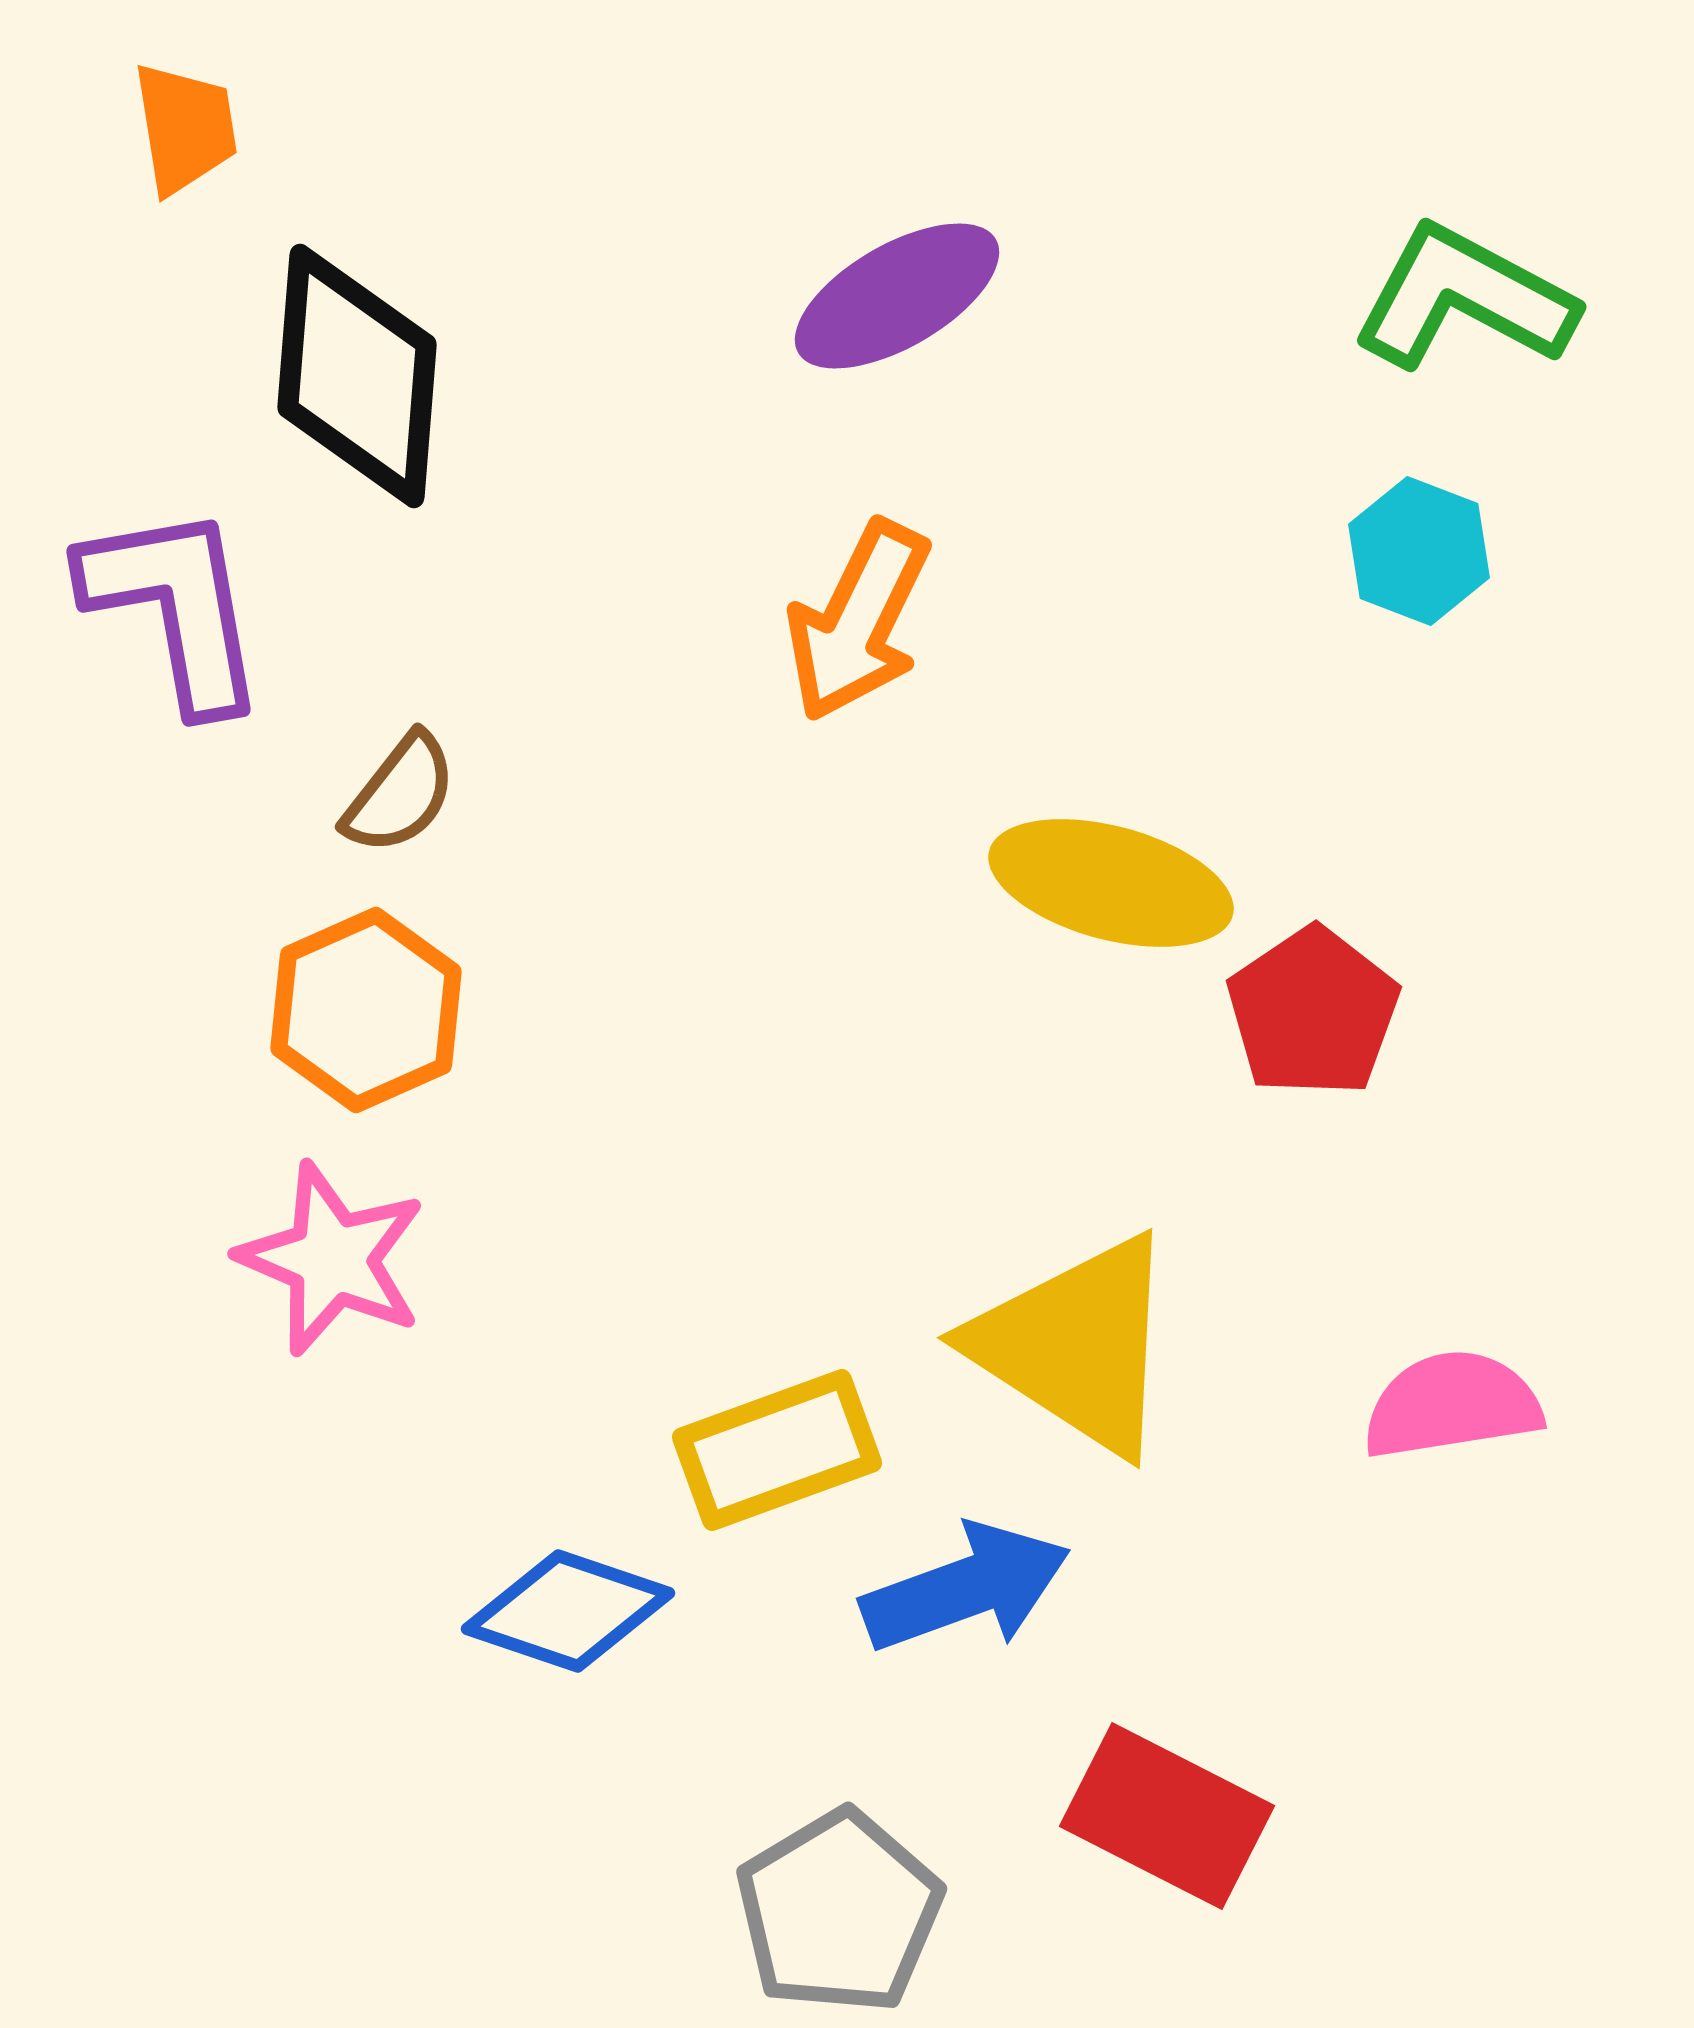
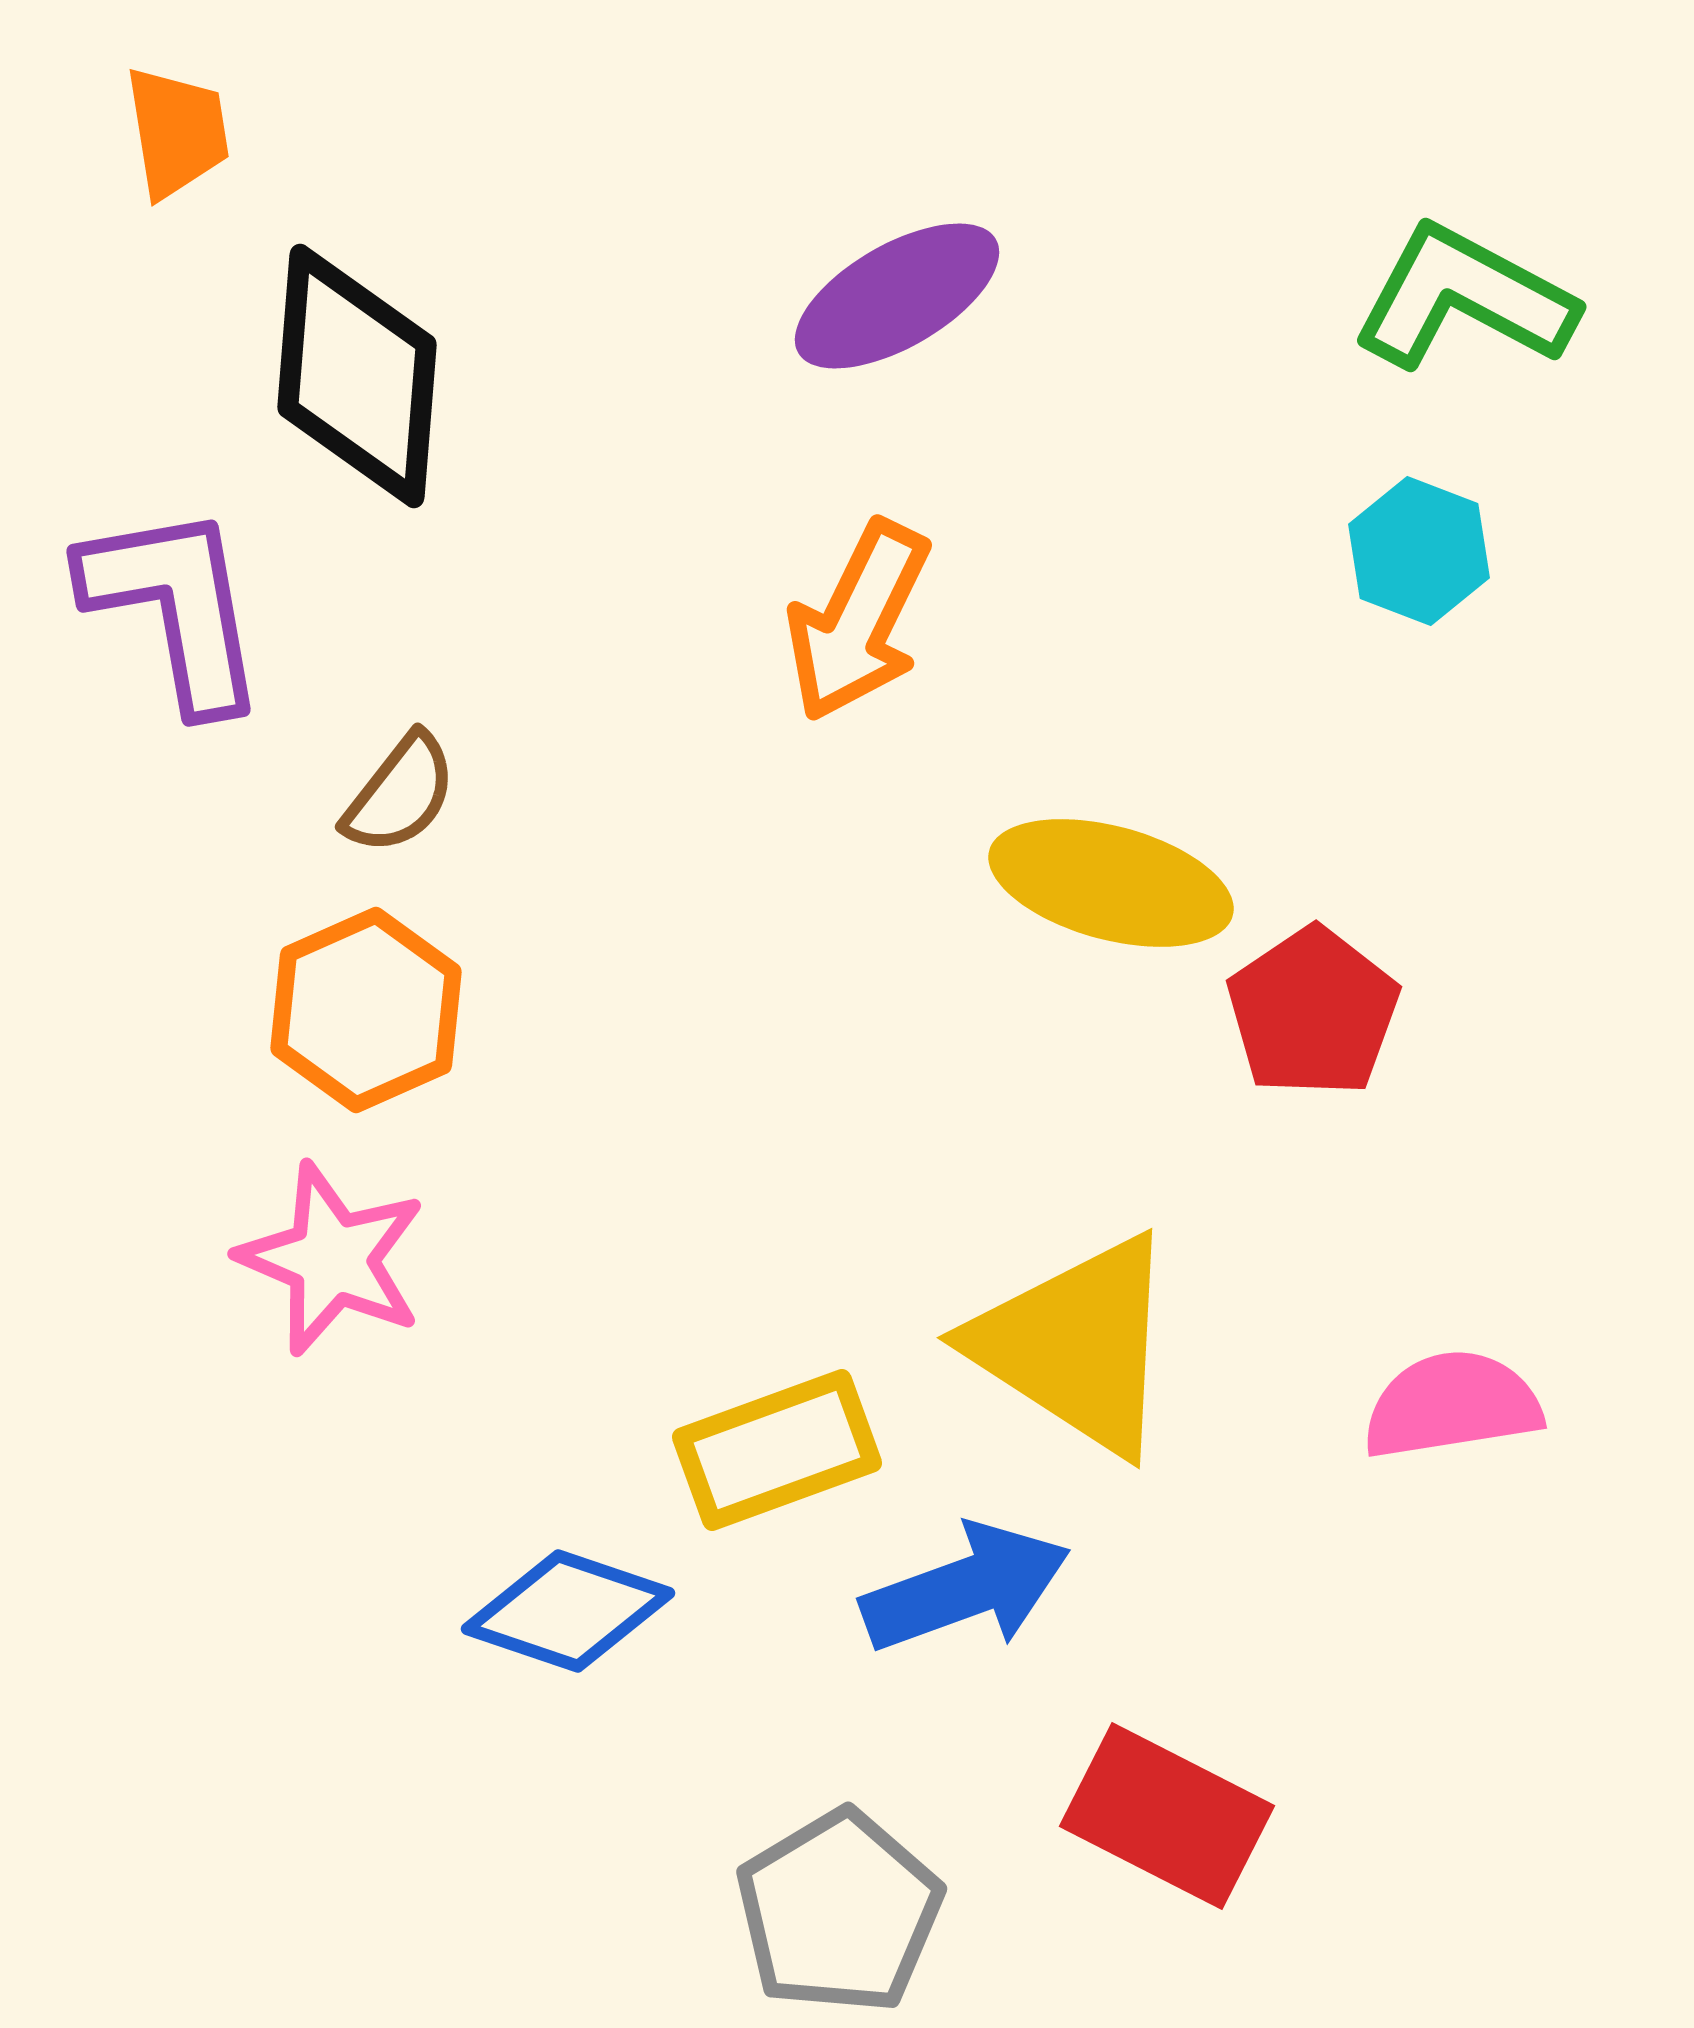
orange trapezoid: moved 8 px left, 4 px down
